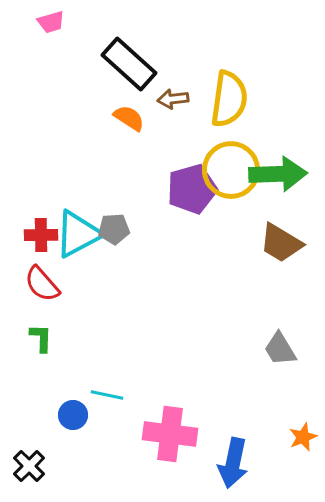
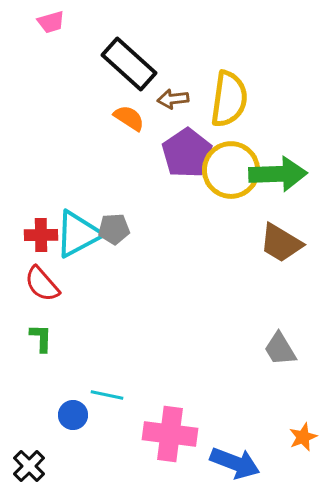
purple pentagon: moved 5 px left, 36 px up; rotated 18 degrees counterclockwise
blue arrow: moved 2 px right; rotated 81 degrees counterclockwise
